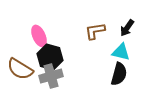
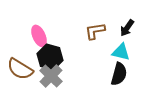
gray cross: rotated 30 degrees counterclockwise
